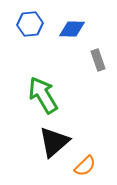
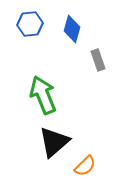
blue diamond: rotated 76 degrees counterclockwise
green arrow: rotated 9 degrees clockwise
